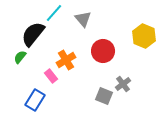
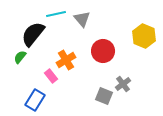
cyan line: moved 2 px right, 1 px down; rotated 36 degrees clockwise
gray triangle: moved 1 px left
